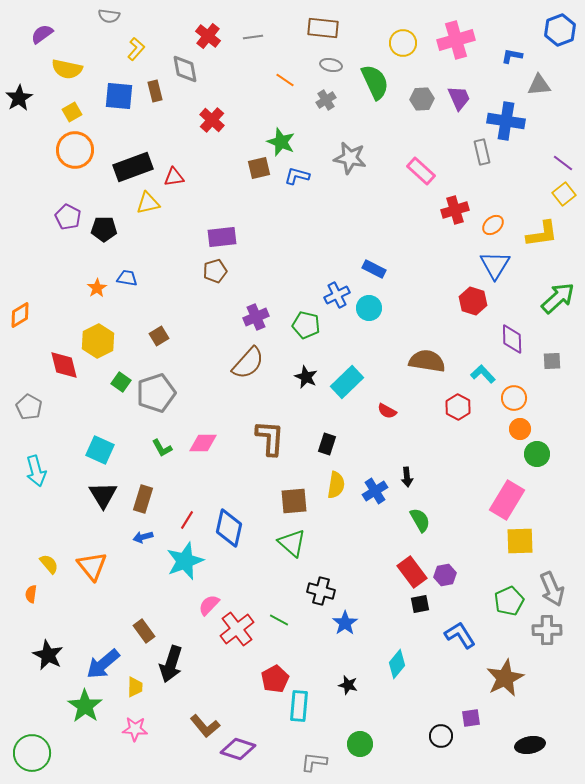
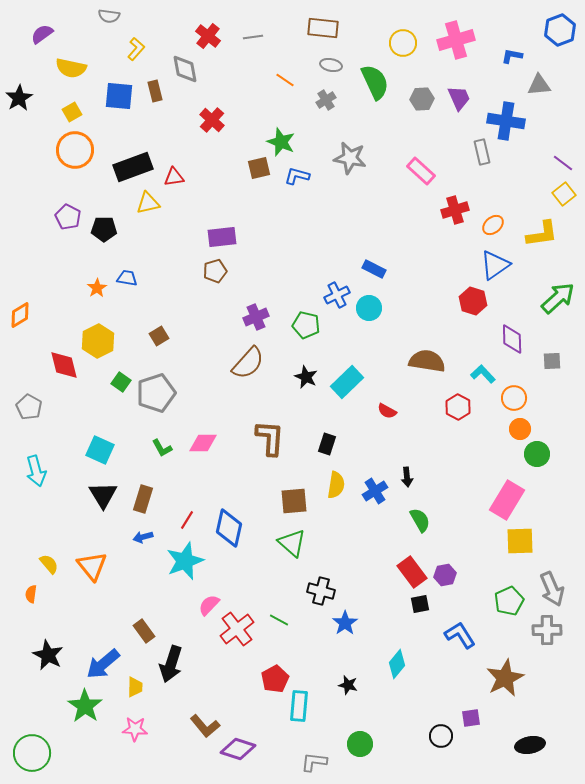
yellow semicircle at (67, 69): moved 4 px right, 1 px up
blue triangle at (495, 265): rotated 24 degrees clockwise
